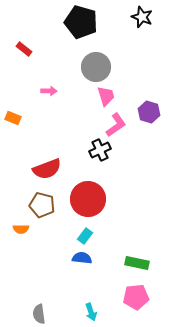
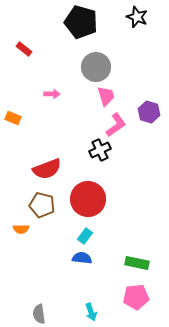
black star: moved 5 px left
pink arrow: moved 3 px right, 3 px down
